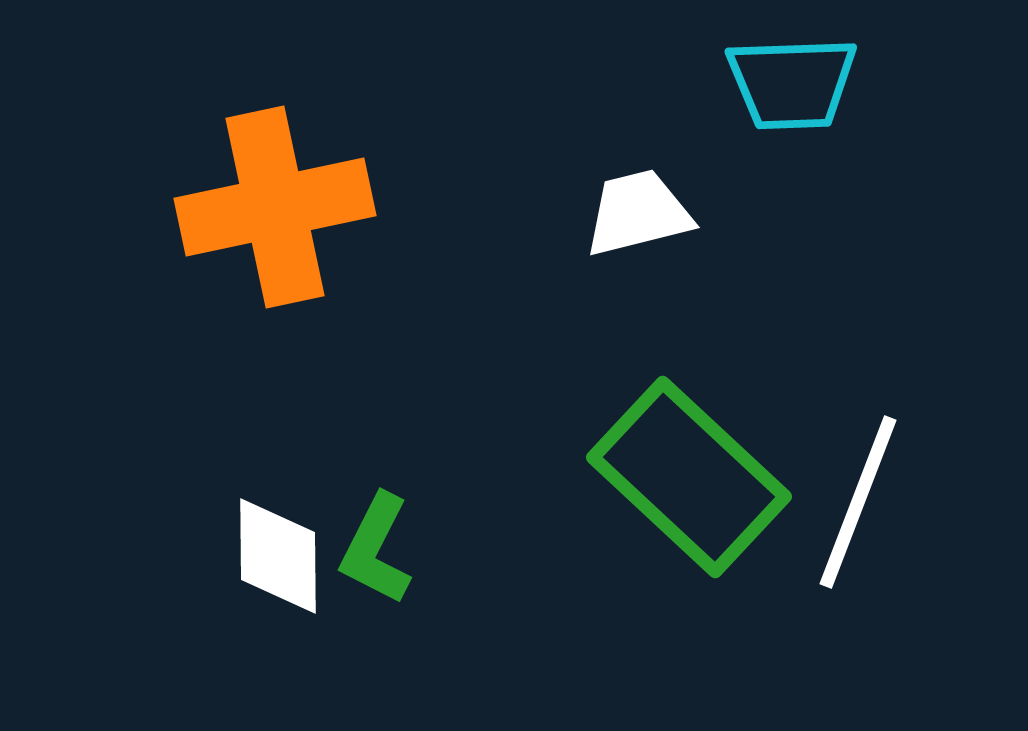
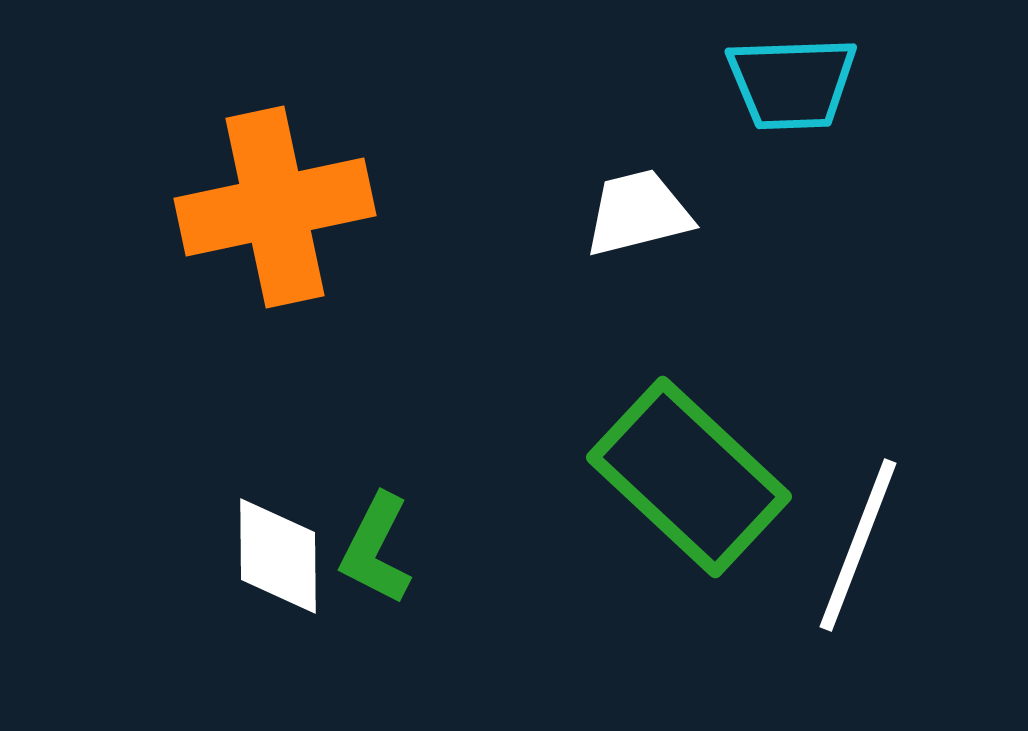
white line: moved 43 px down
